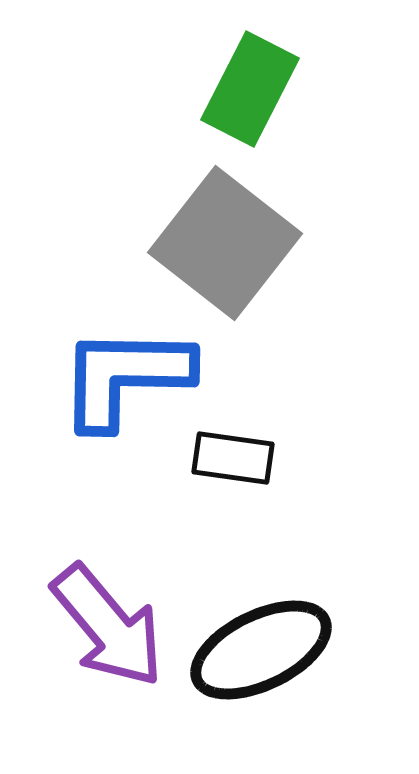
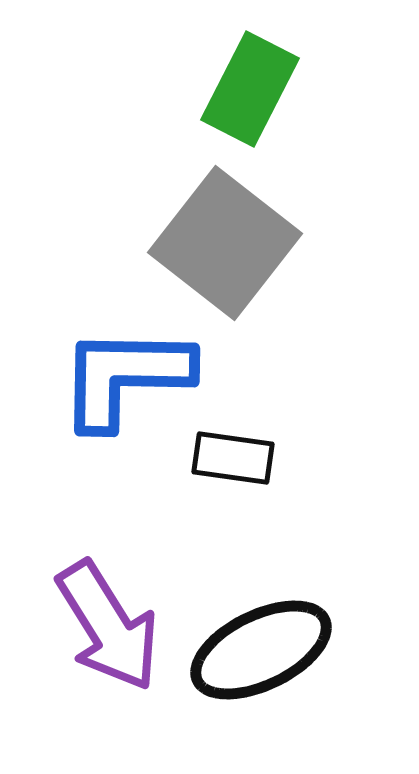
purple arrow: rotated 8 degrees clockwise
